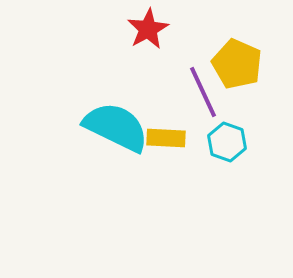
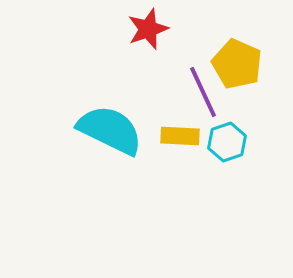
red star: rotated 9 degrees clockwise
cyan semicircle: moved 6 px left, 3 px down
yellow rectangle: moved 14 px right, 2 px up
cyan hexagon: rotated 21 degrees clockwise
